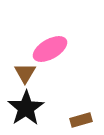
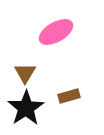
pink ellipse: moved 6 px right, 17 px up
brown rectangle: moved 12 px left, 24 px up
